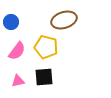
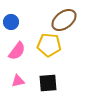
brown ellipse: rotated 20 degrees counterclockwise
yellow pentagon: moved 3 px right, 2 px up; rotated 10 degrees counterclockwise
black square: moved 4 px right, 6 px down
